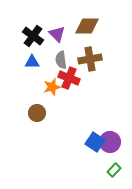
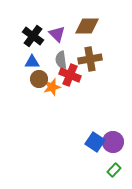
red cross: moved 1 px right, 3 px up
brown circle: moved 2 px right, 34 px up
purple circle: moved 3 px right
